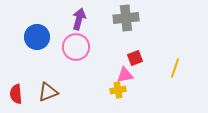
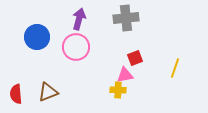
yellow cross: rotated 14 degrees clockwise
